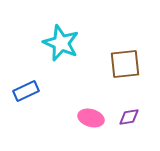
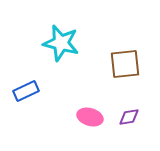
cyan star: rotated 9 degrees counterclockwise
pink ellipse: moved 1 px left, 1 px up
